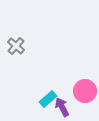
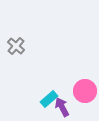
cyan rectangle: moved 1 px right
